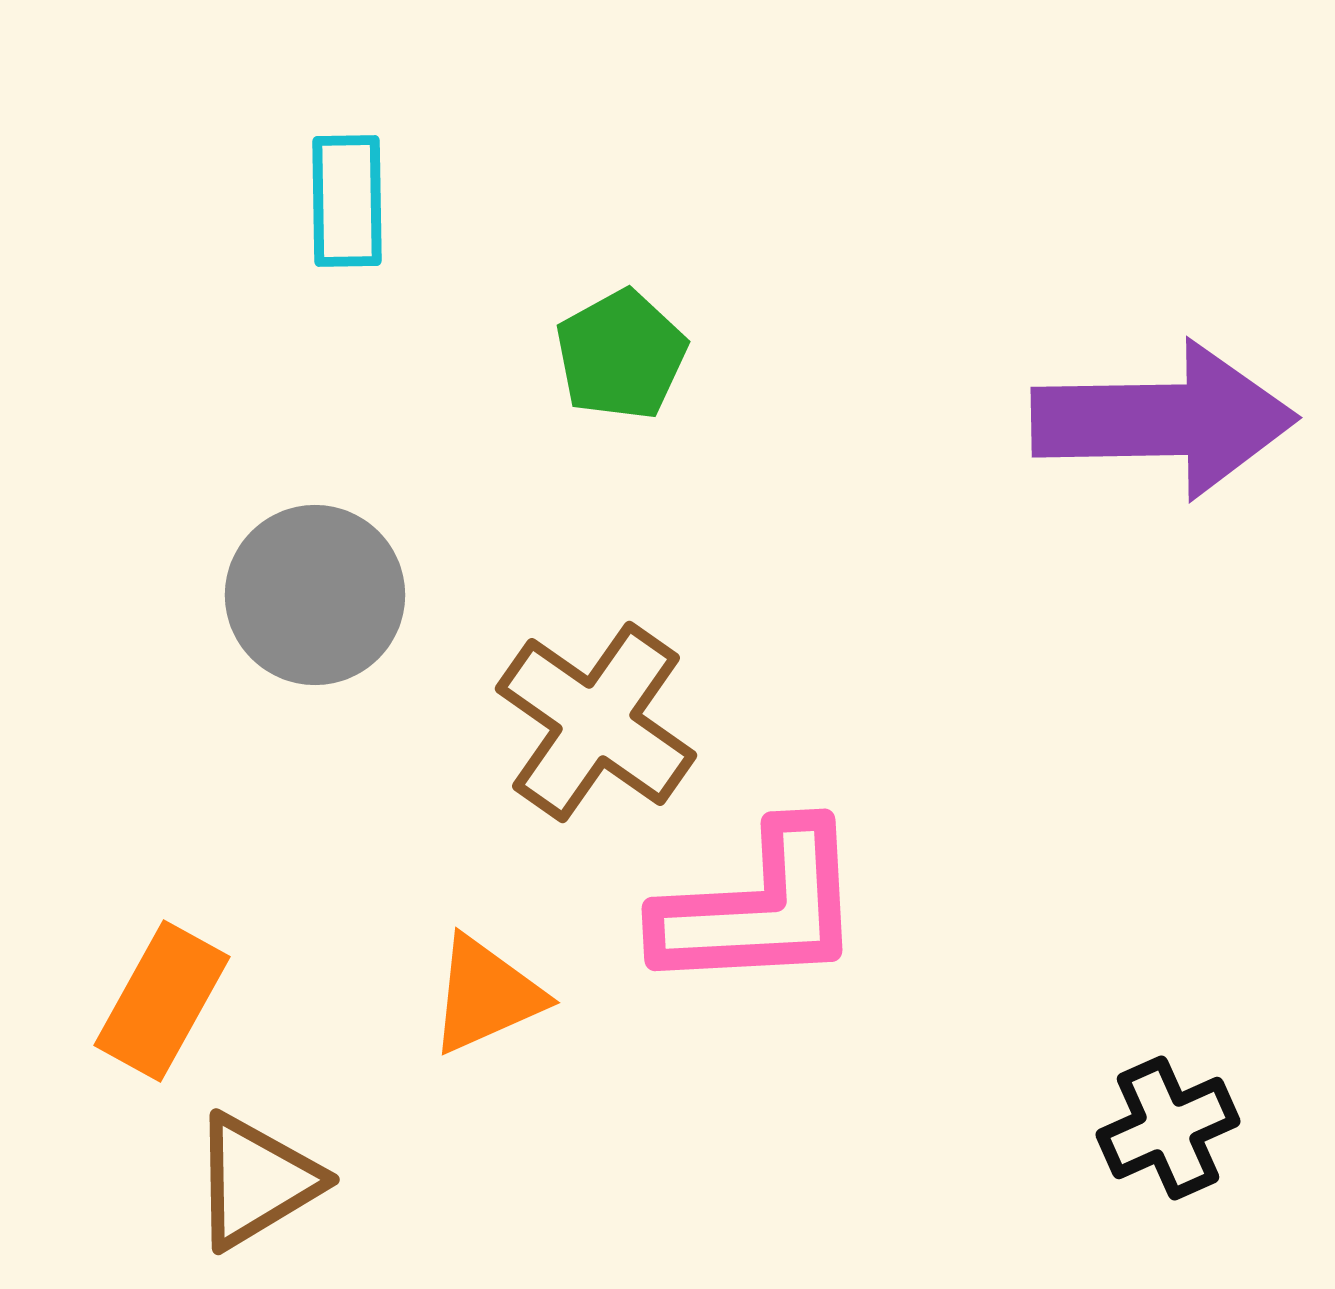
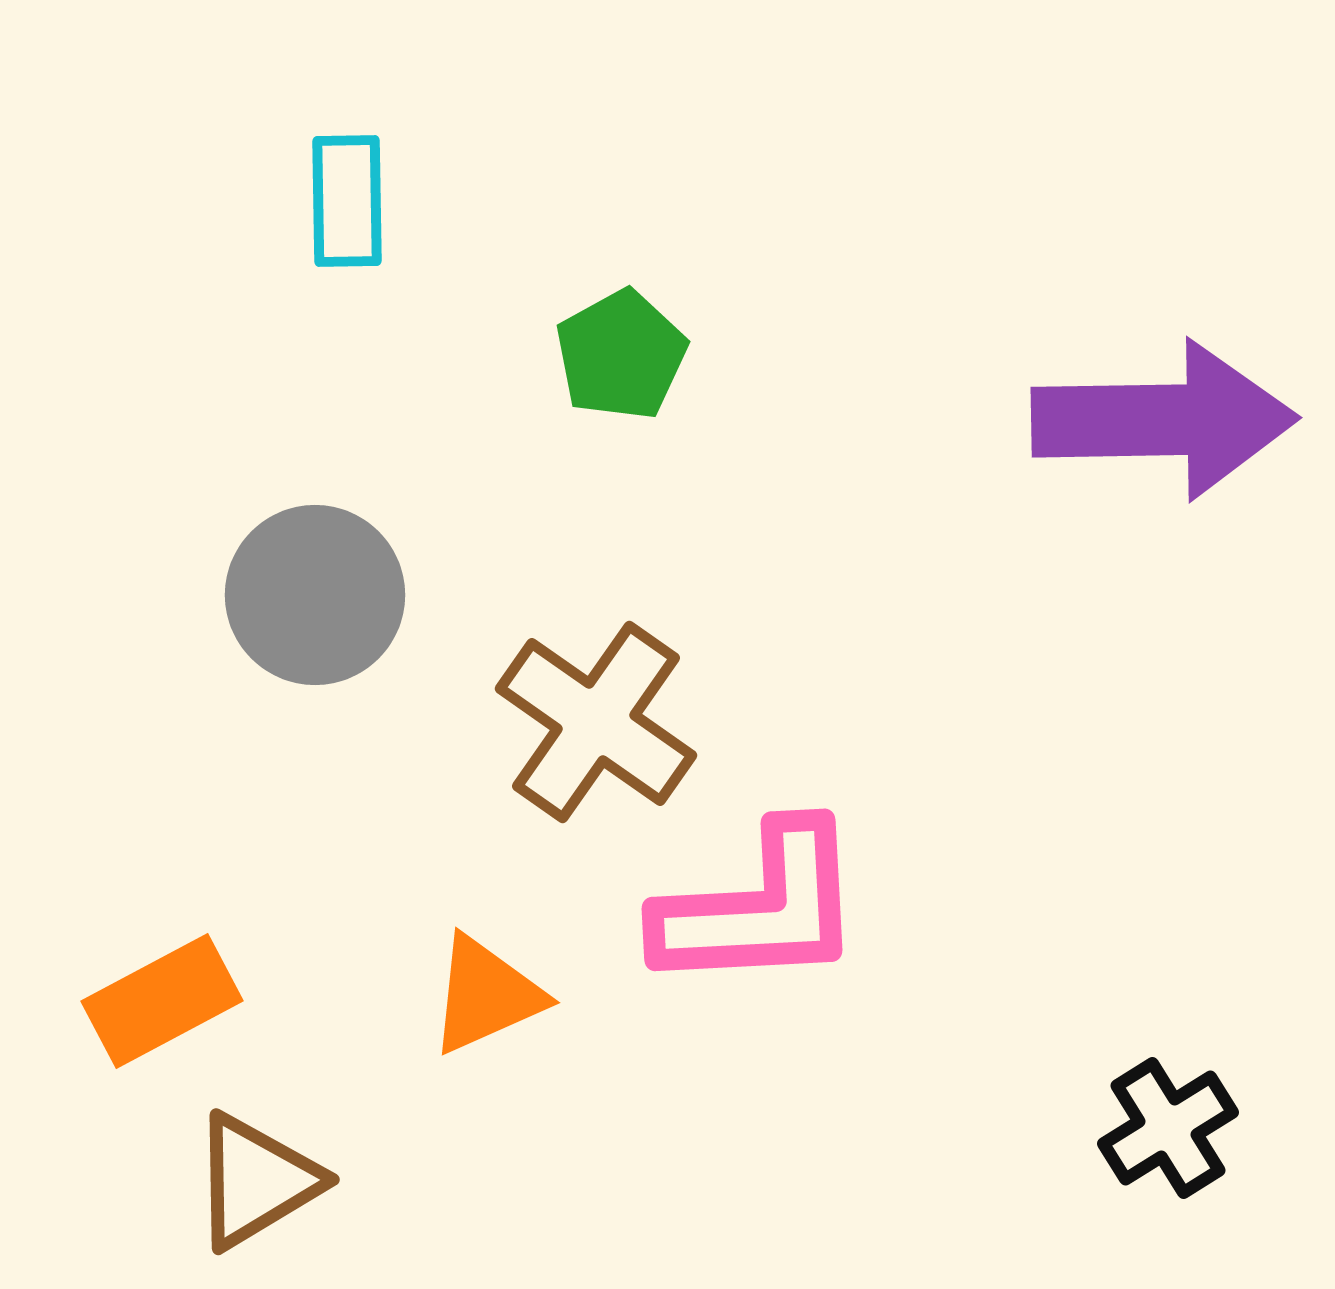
orange rectangle: rotated 33 degrees clockwise
black cross: rotated 8 degrees counterclockwise
